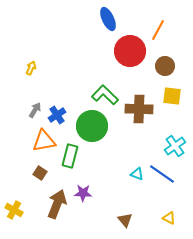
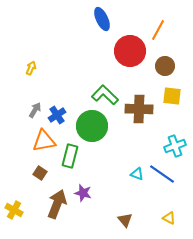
blue ellipse: moved 6 px left
cyan cross: rotated 15 degrees clockwise
purple star: rotated 12 degrees clockwise
